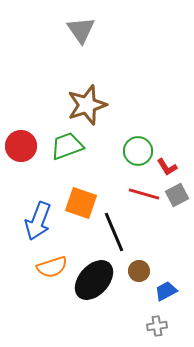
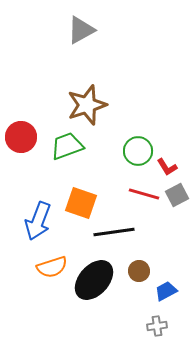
gray triangle: rotated 36 degrees clockwise
red circle: moved 9 px up
black line: rotated 75 degrees counterclockwise
